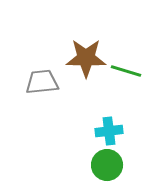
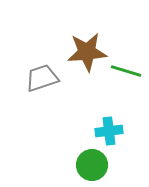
brown star: moved 1 px right, 6 px up; rotated 6 degrees counterclockwise
gray trapezoid: moved 4 px up; rotated 12 degrees counterclockwise
green circle: moved 15 px left
